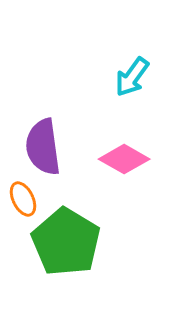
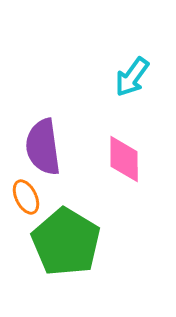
pink diamond: rotated 60 degrees clockwise
orange ellipse: moved 3 px right, 2 px up
